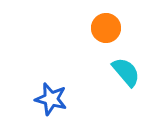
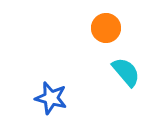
blue star: moved 1 px up
